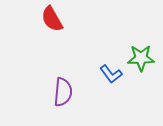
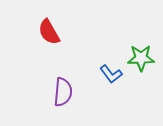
red semicircle: moved 3 px left, 13 px down
